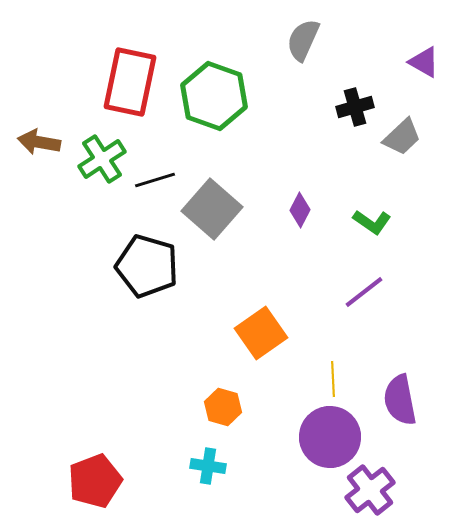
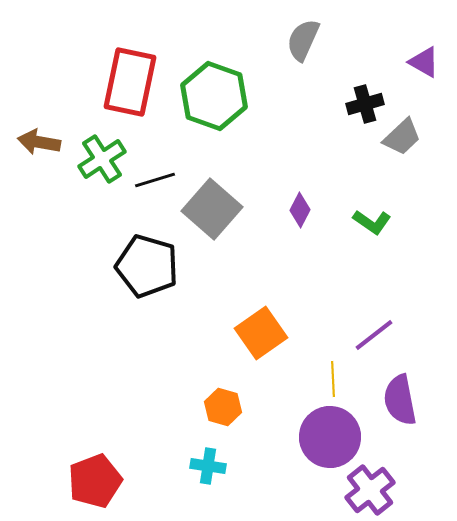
black cross: moved 10 px right, 3 px up
purple line: moved 10 px right, 43 px down
